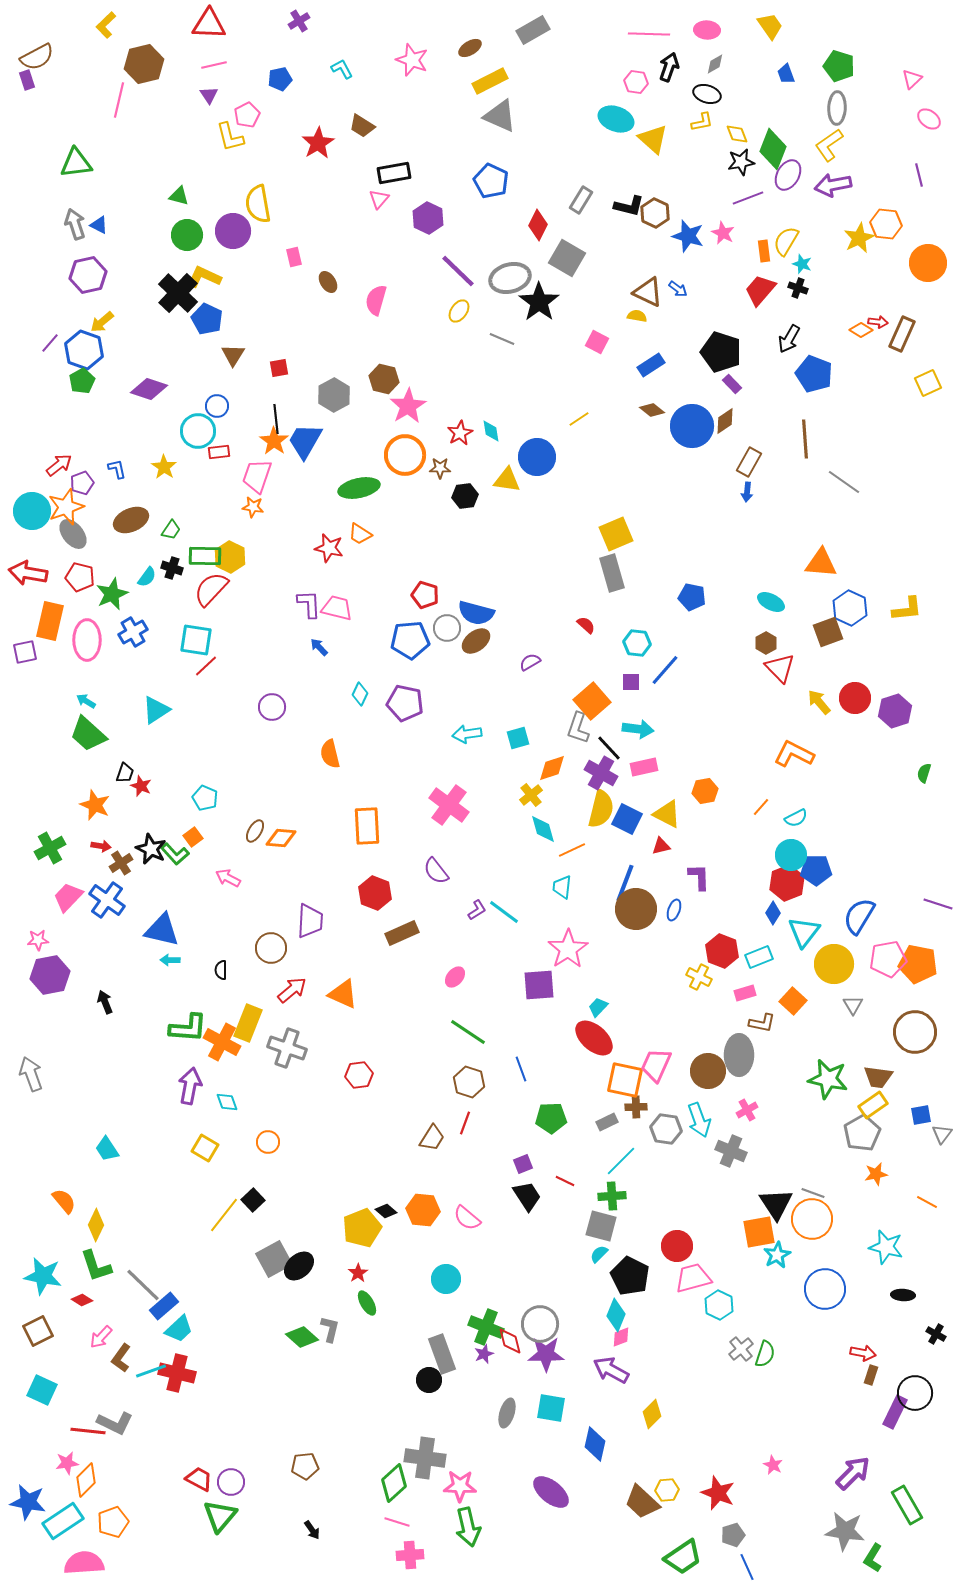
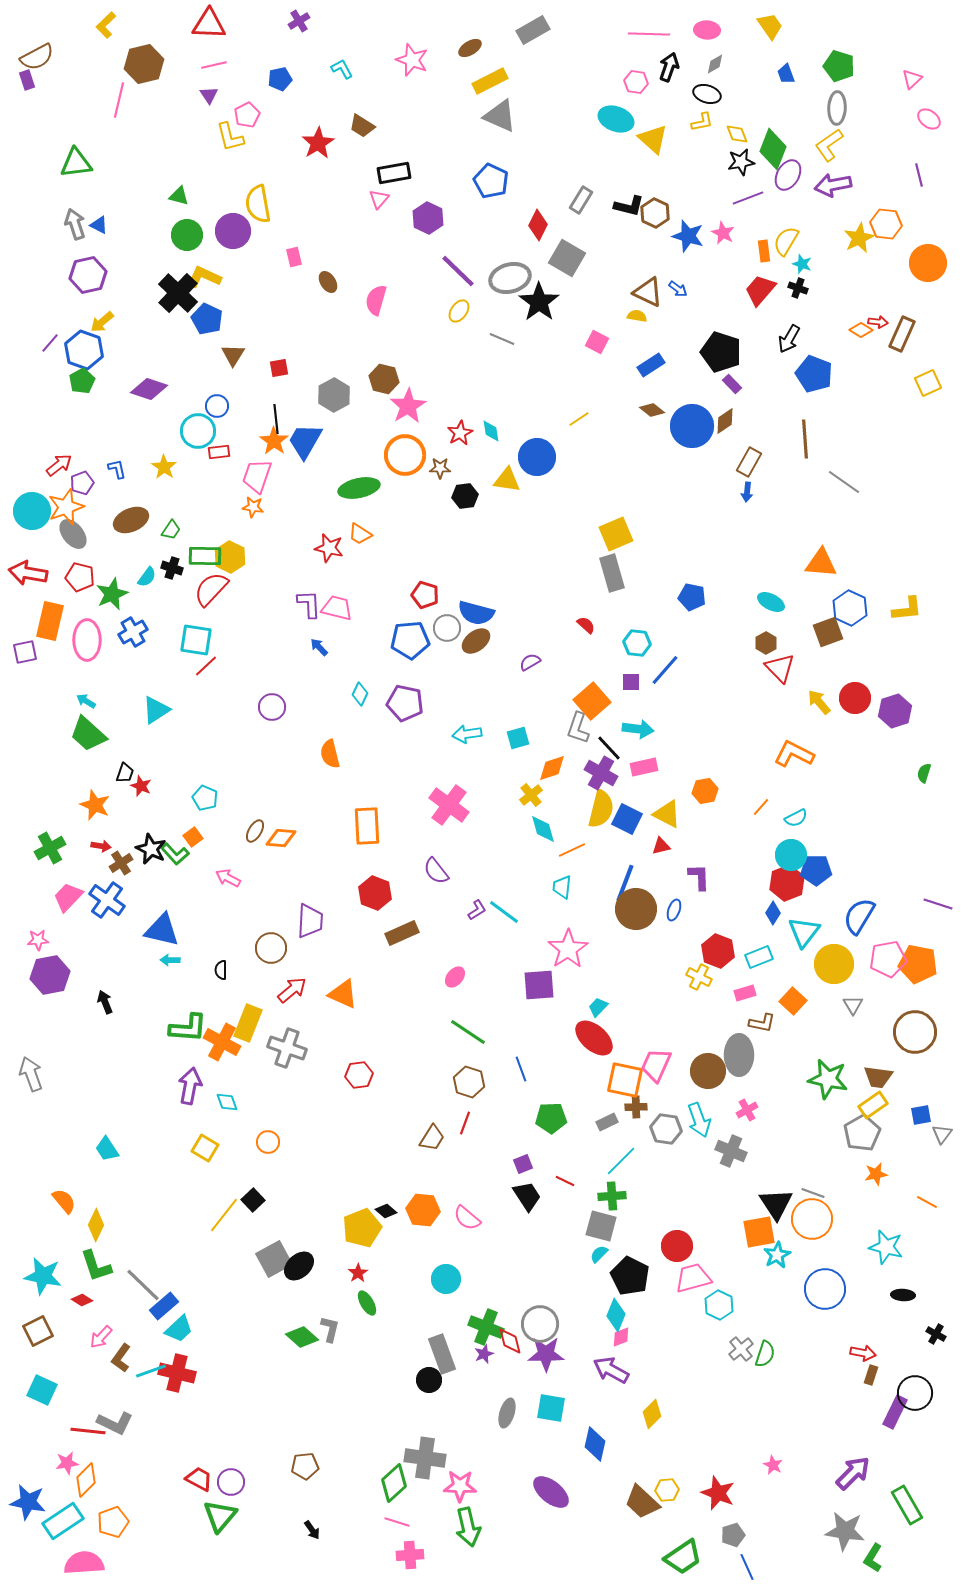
red hexagon at (722, 951): moved 4 px left
